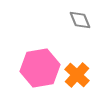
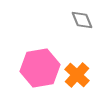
gray diamond: moved 2 px right
